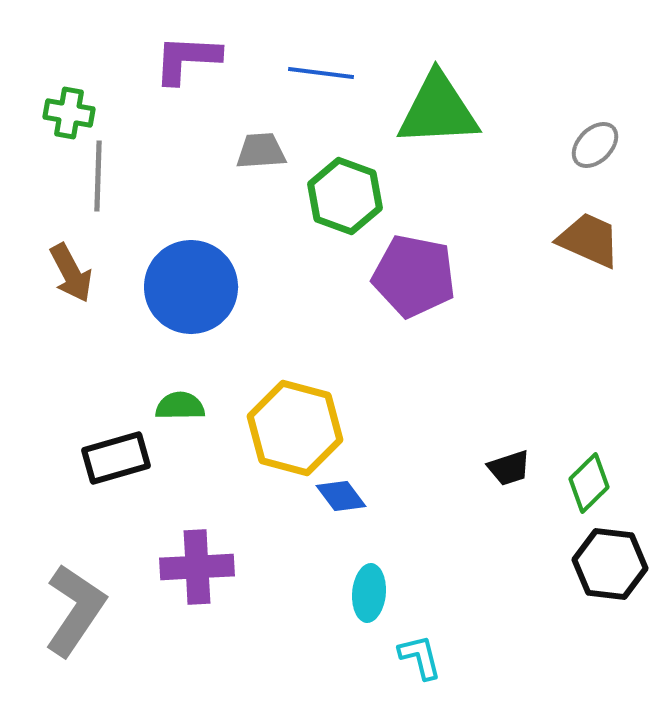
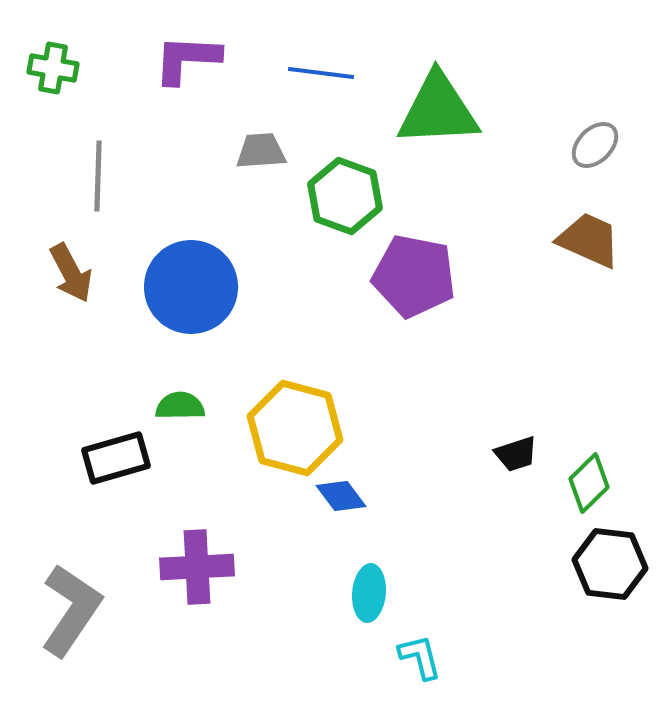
green cross: moved 16 px left, 45 px up
black trapezoid: moved 7 px right, 14 px up
gray L-shape: moved 4 px left
